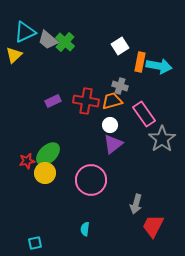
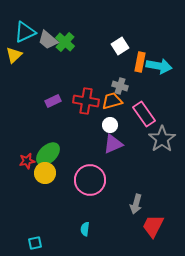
purple triangle: rotated 15 degrees clockwise
pink circle: moved 1 px left
